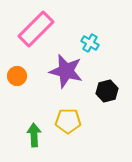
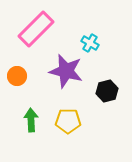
green arrow: moved 3 px left, 15 px up
